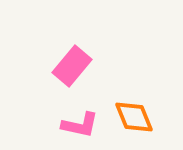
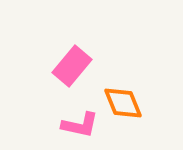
orange diamond: moved 11 px left, 14 px up
